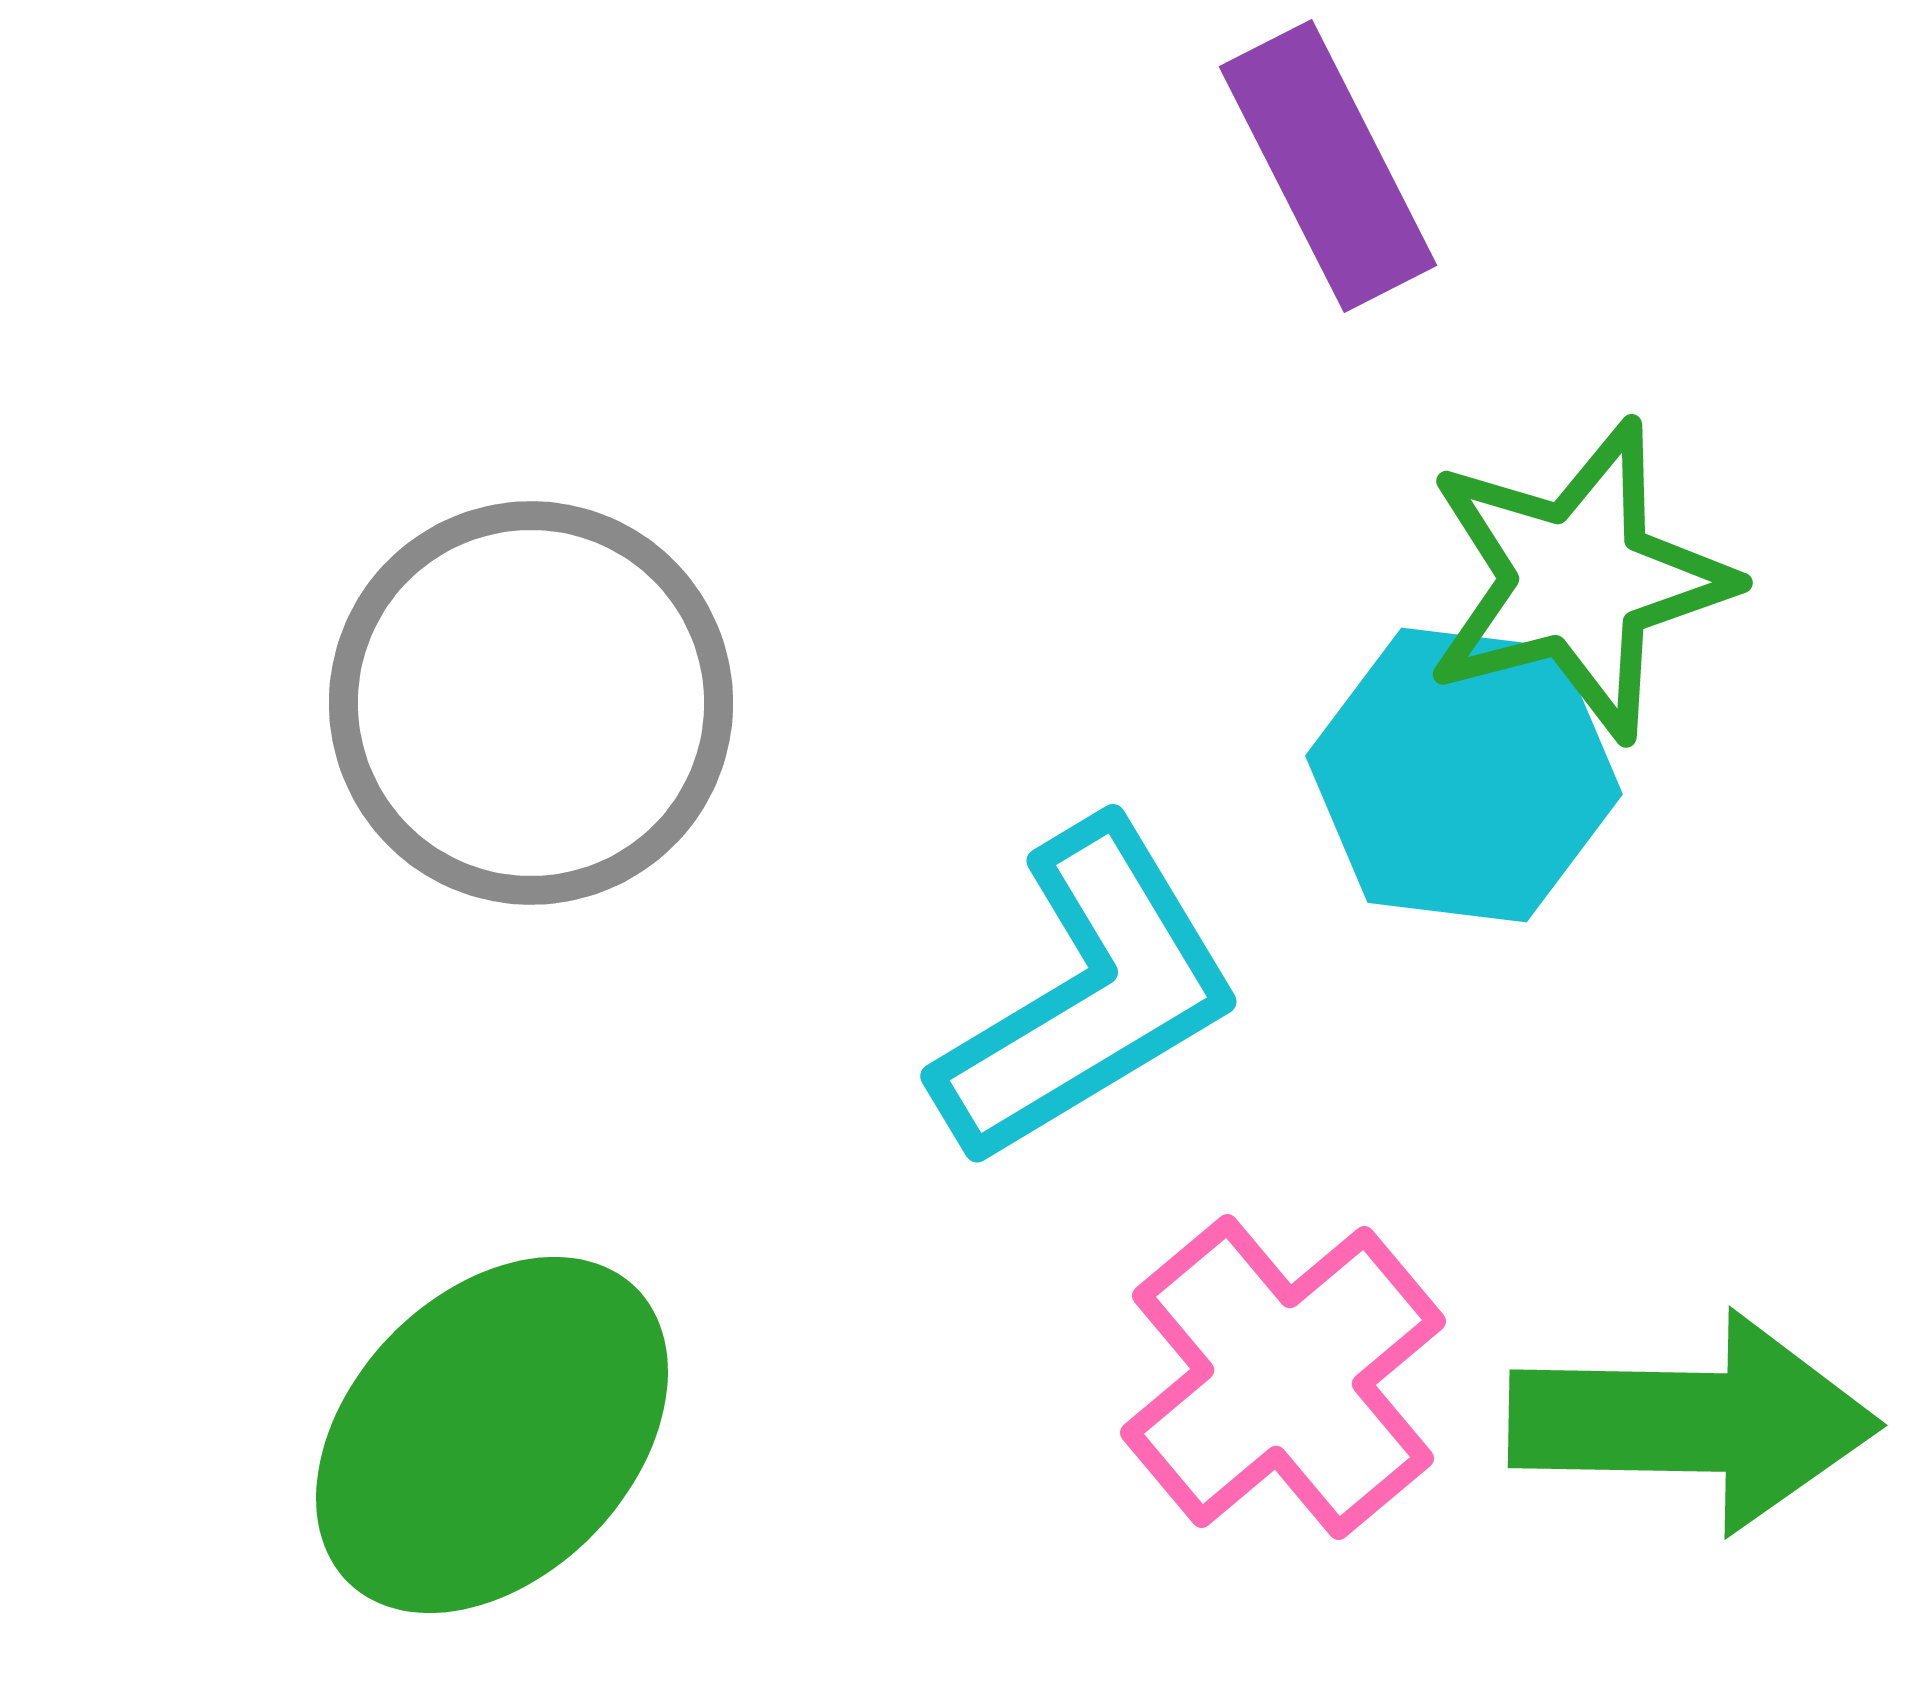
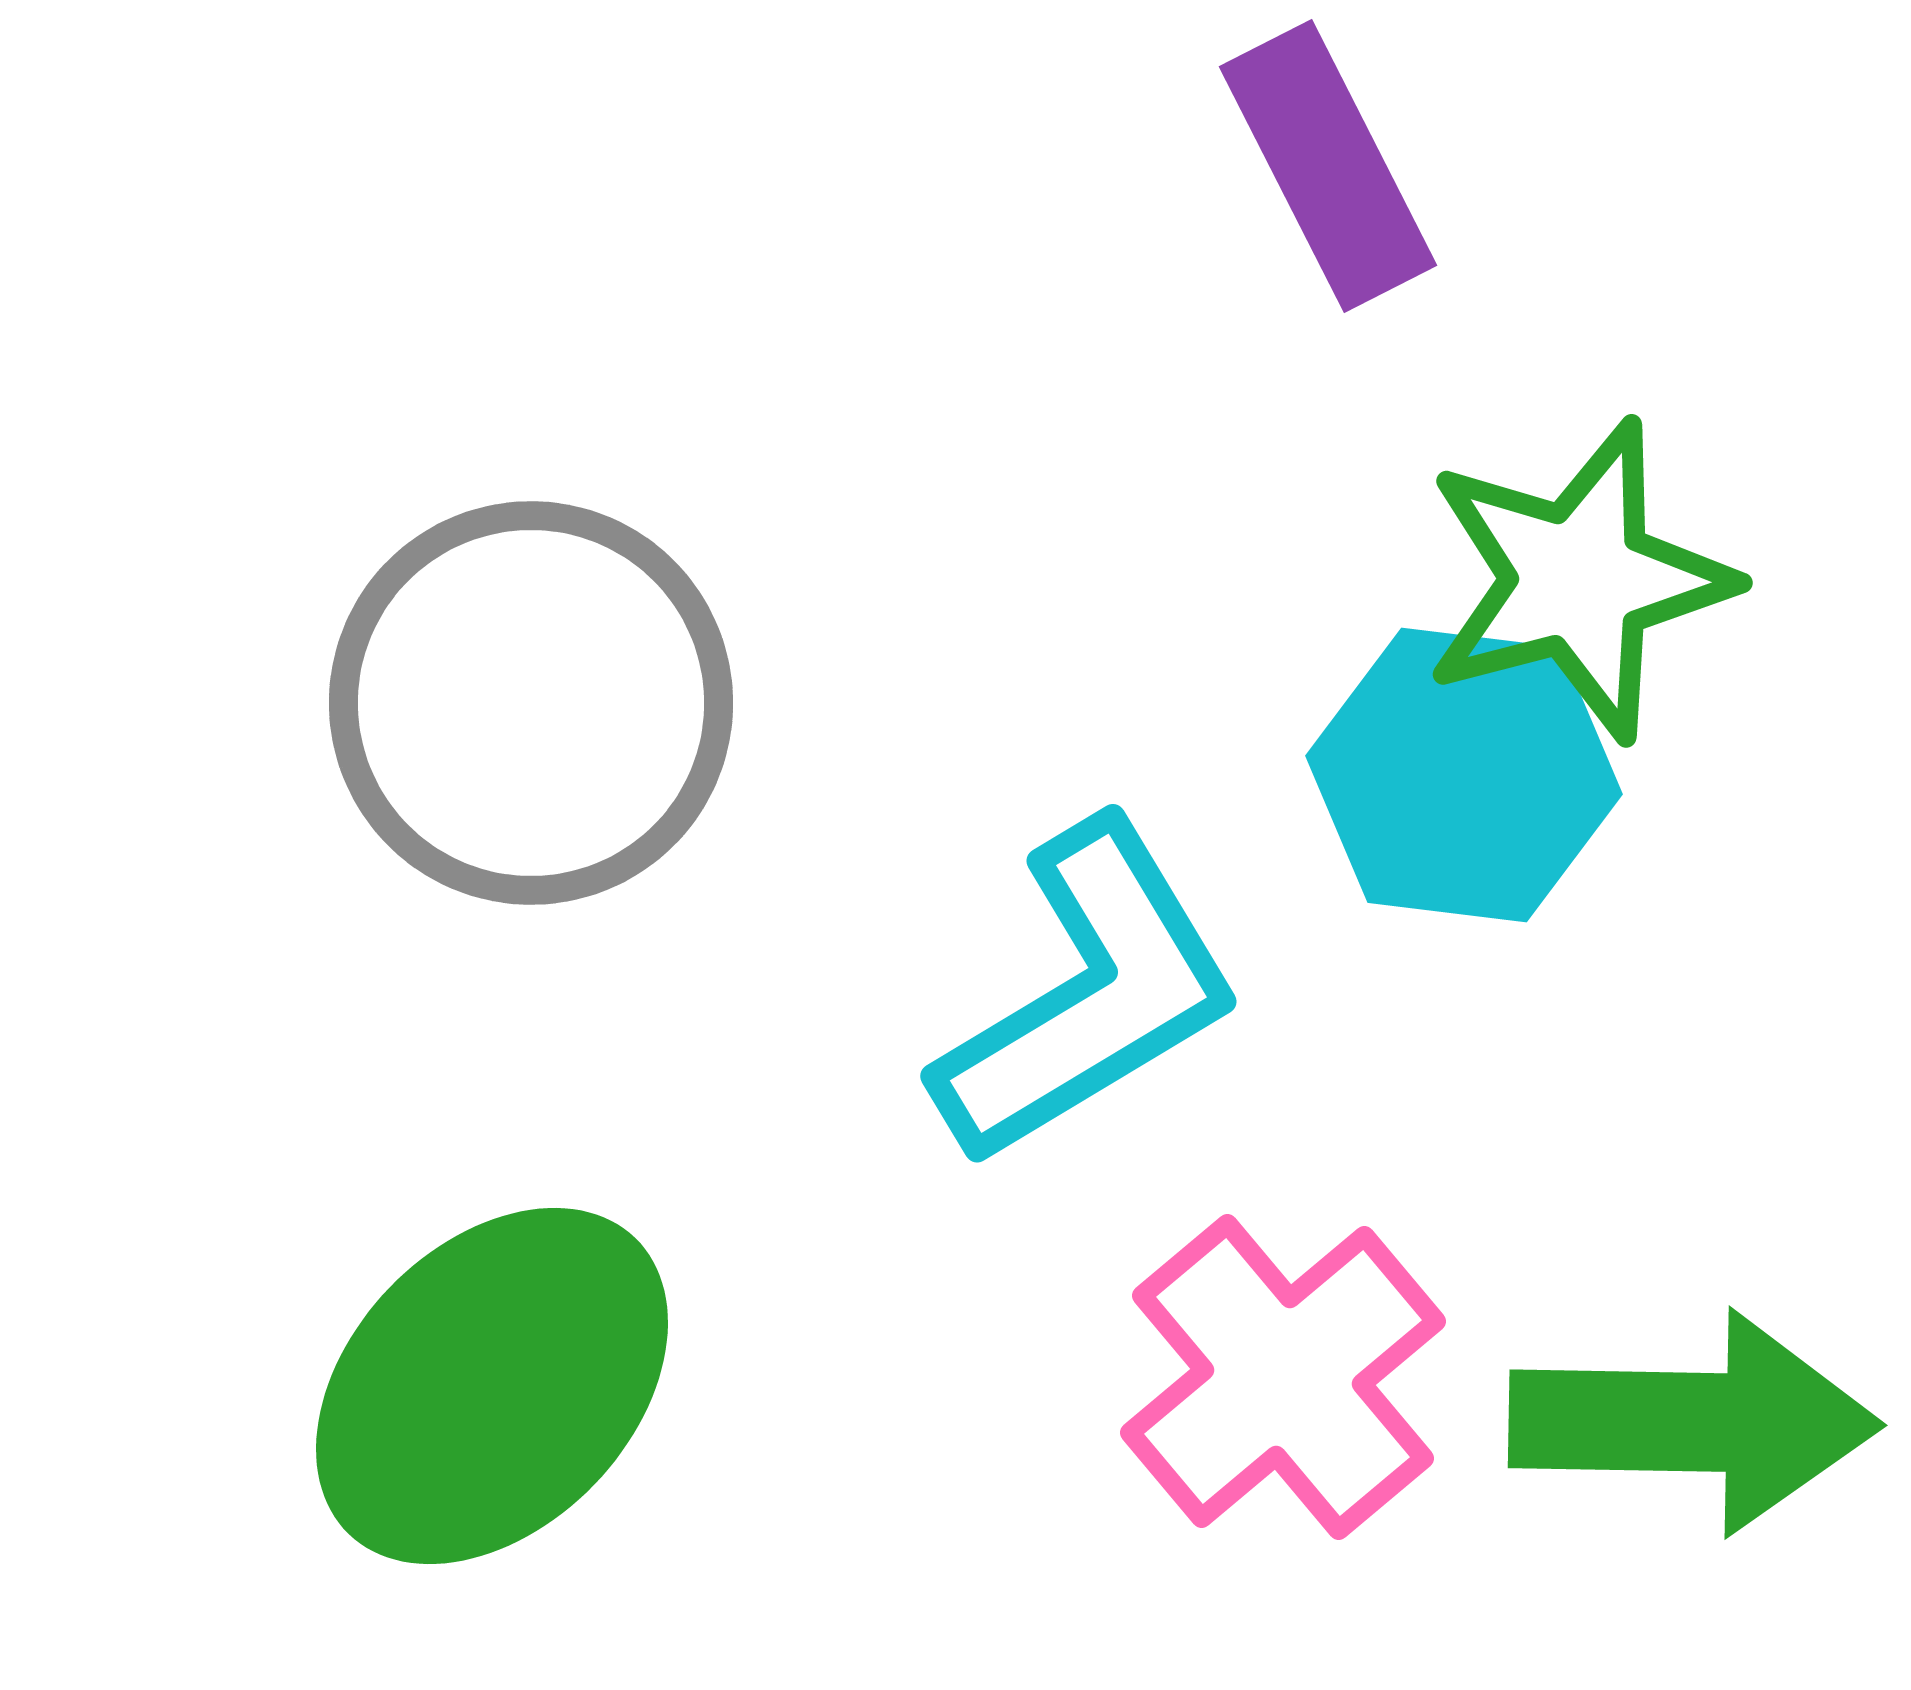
green ellipse: moved 49 px up
